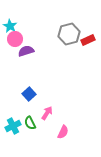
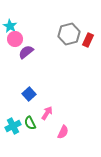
red rectangle: rotated 40 degrees counterclockwise
purple semicircle: moved 1 px down; rotated 21 degrees counterclockwise
